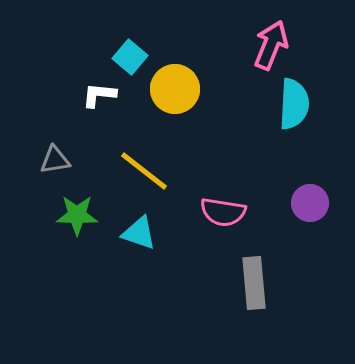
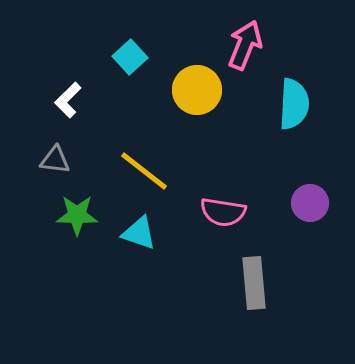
pink arrow: moved 26 px left
cyan square: rotated 8 degrees clockwise
yellow circle: moved 22 px right, 1 px down
white L-shape: moved 31 px left, 5 px down; rotated 51 degrees counterclockwise
gray triangle: rotated 16 degrees clockwise
